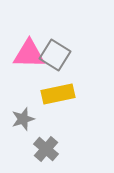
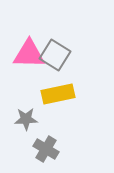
gray star: moved 3 px right; rotated 15 degrees clockwise
gray cross: rotated 10 degrees counterclockwise
